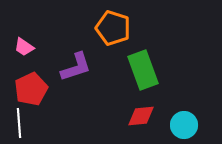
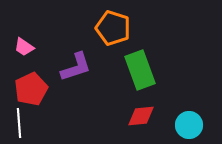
green rectangle: moved 3 px left
cyan circle: moved 5 px right
